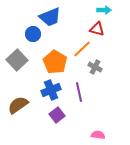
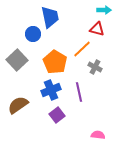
blue trapezoid: rotated 80 degrees counterclockwise
